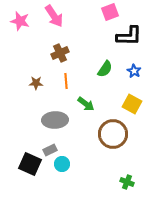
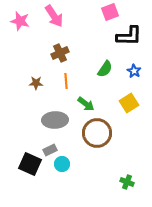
yellow square: moved 3 px left, 1 px up; rotated 30 degrees clockwise
brown circle: moved 16 px left, 1 px up
